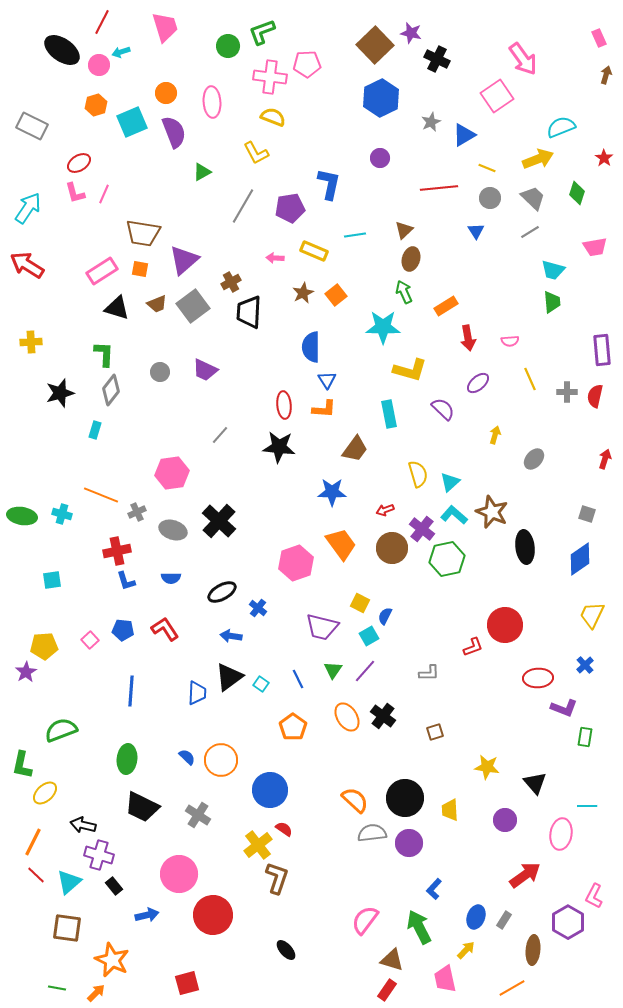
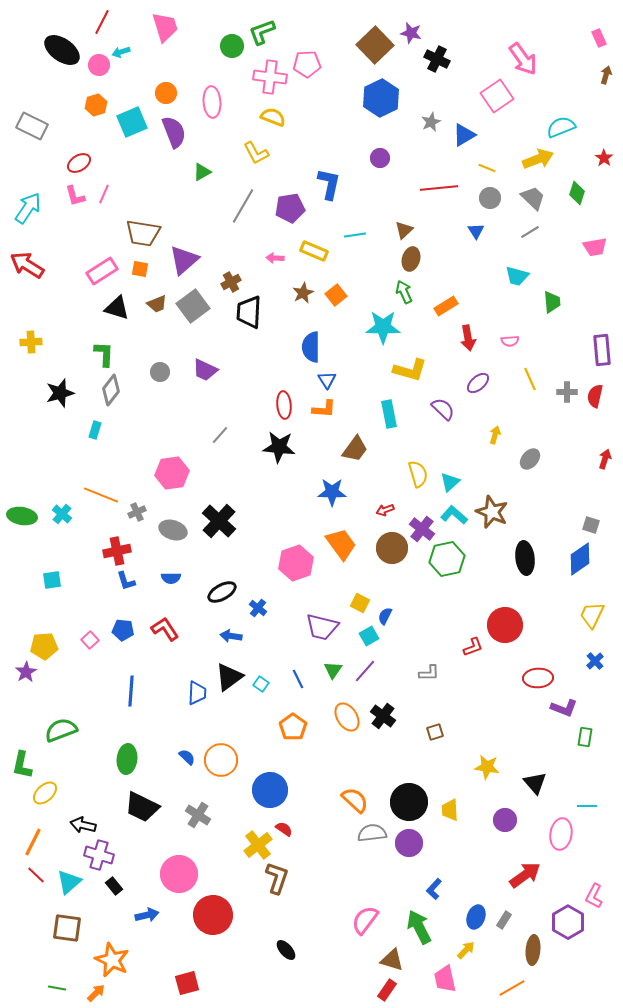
green circle at (228, 46): moved 4 px right
pink L-shape at (75, 193): moved 3 px down
cyan trapezoid at (553, 270): moved 36 px left, 6 px down
gray ellipse at (534, 459): moved 4 px left
cyan cross at (62, 514): rotated 24 degrees clockwise
gray square at (587, 514): moved 4 px right, 11 px down
black ellipse at (525, 547): moved 11 px down
blue cross at (585, 665): moved 10 px right, 4 px up
black circle at (405, 798): moved 4 px right, 4 px down
